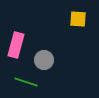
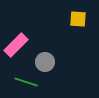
pink rectangle: rotated 30 degrees clockwise
gray circle: moved 1 px right, 2 px down
